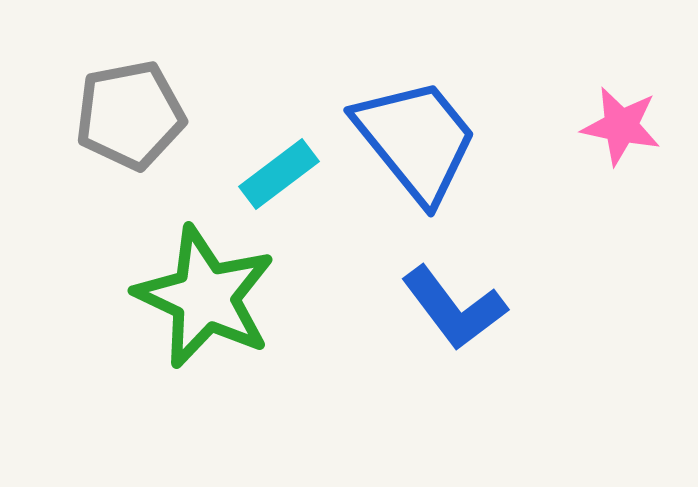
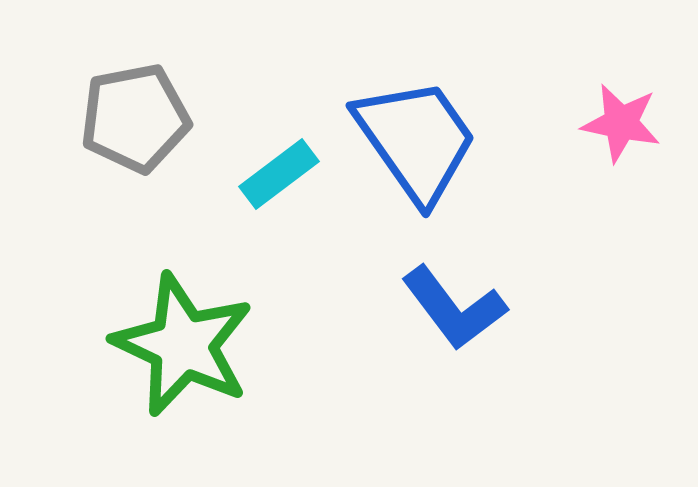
gray pentagon: moved 5 px right, 3 px down
pink star: moved 3 px up
blue trapezoid: rotated 4 degrees clockwise
green star: moved 22 px left, 48 px down
